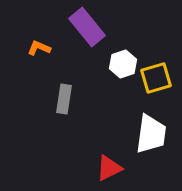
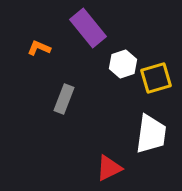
purple rectangle: moved 1 px right, 1 px down
gray rectangle: rotated 12 degrees clockwise
